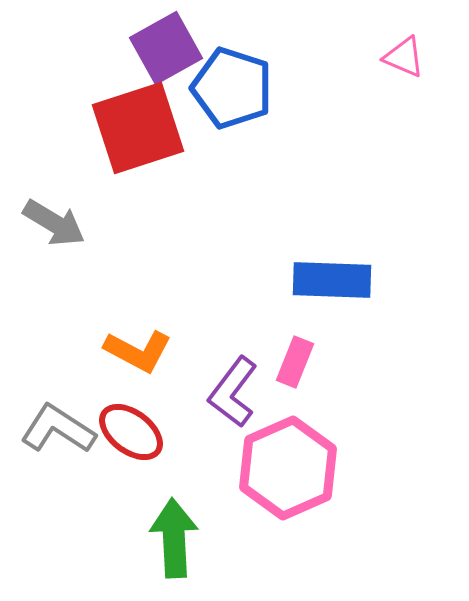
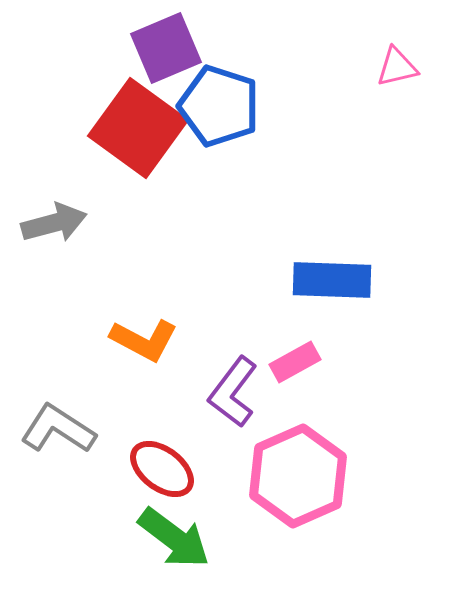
purple square: rotated 6 degrees clockwise
pink triangle: moved 7 px left, 10 px down; rotated 36 degrees counterclockwise
blue pentagon: moved 13 px left, 18 px down
red square: rotated 36 degrees counterclockwise
gray arrow: rotated 46 degrees counterclockwise
orange L-shape: moved 6 px right, 11 px up
pink rectangle: rotated 39 degrees clockwise
red ellipse: moved 31 px right, 37 px down
pink hexagon: moved 10 px right, 8 px down
green arrow: rotated 130 degrees clockwise
